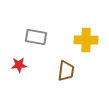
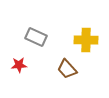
gray rectangle: rotated 15 degrees clockwise
brown trapezoid: moved 1 px right, 2 px up; rotated 130 degrees clockwise
